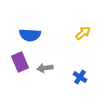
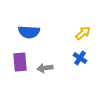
blue semicircle: moved 1 px left, 3 px up
purple rectangle: rotated 18 degrees clockwise
blue cross: moved 19 px up
